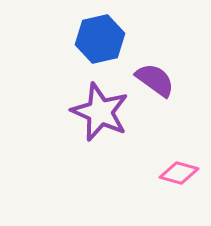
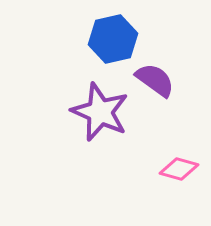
blue hexagon: moved 13 px right
pink diamond: moved 4 px up
